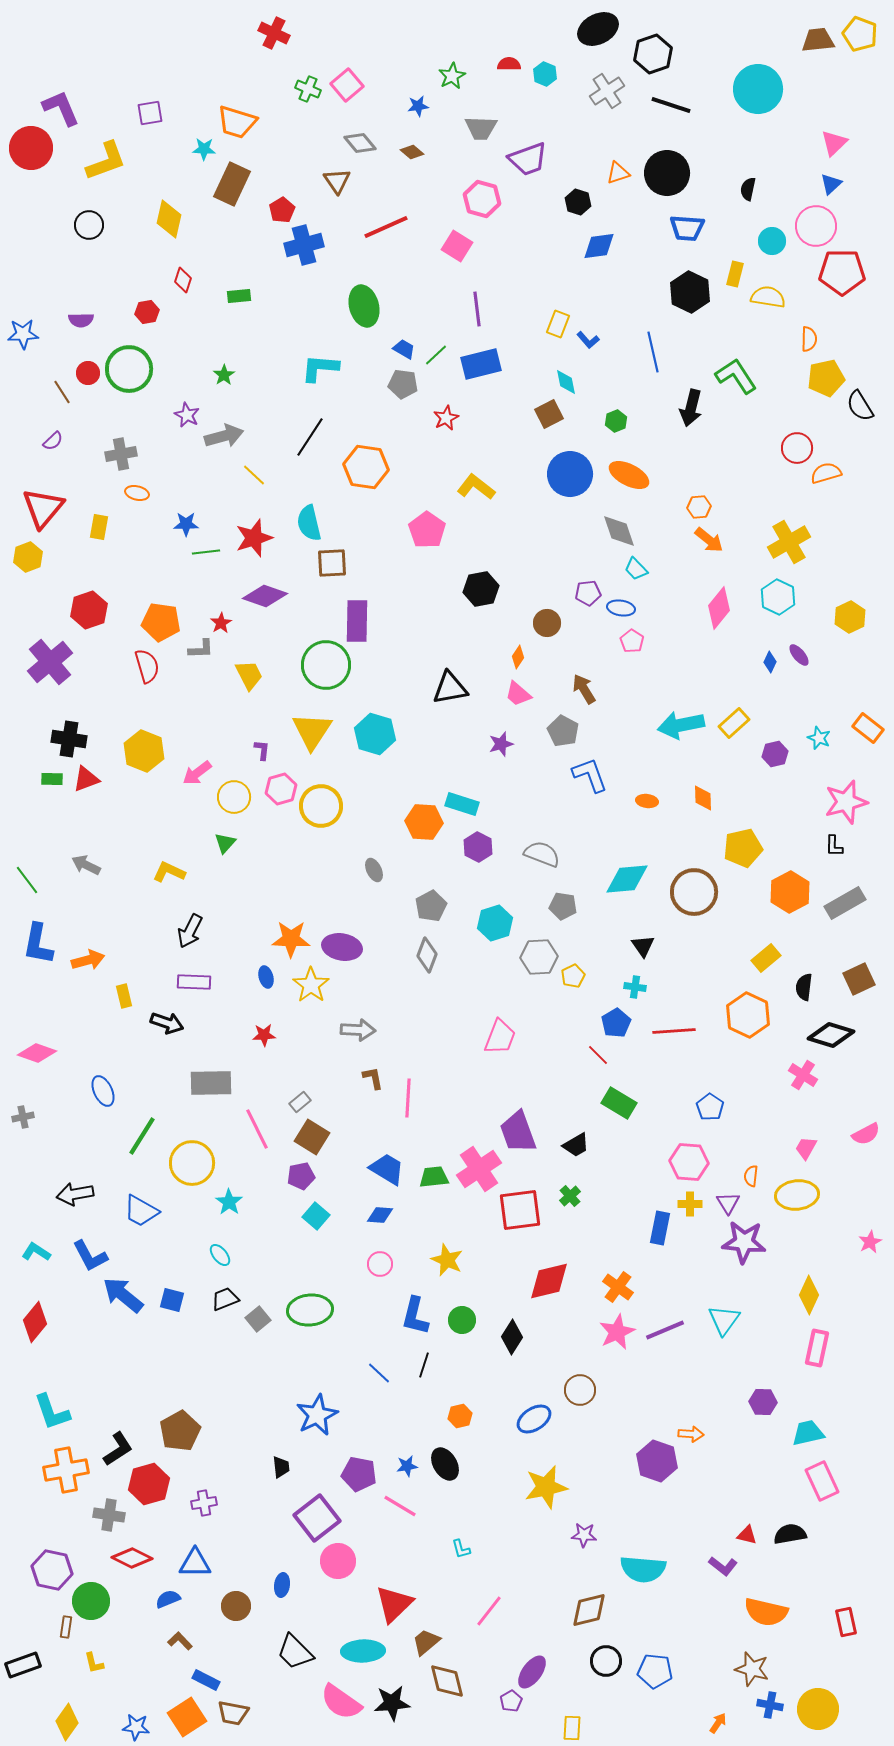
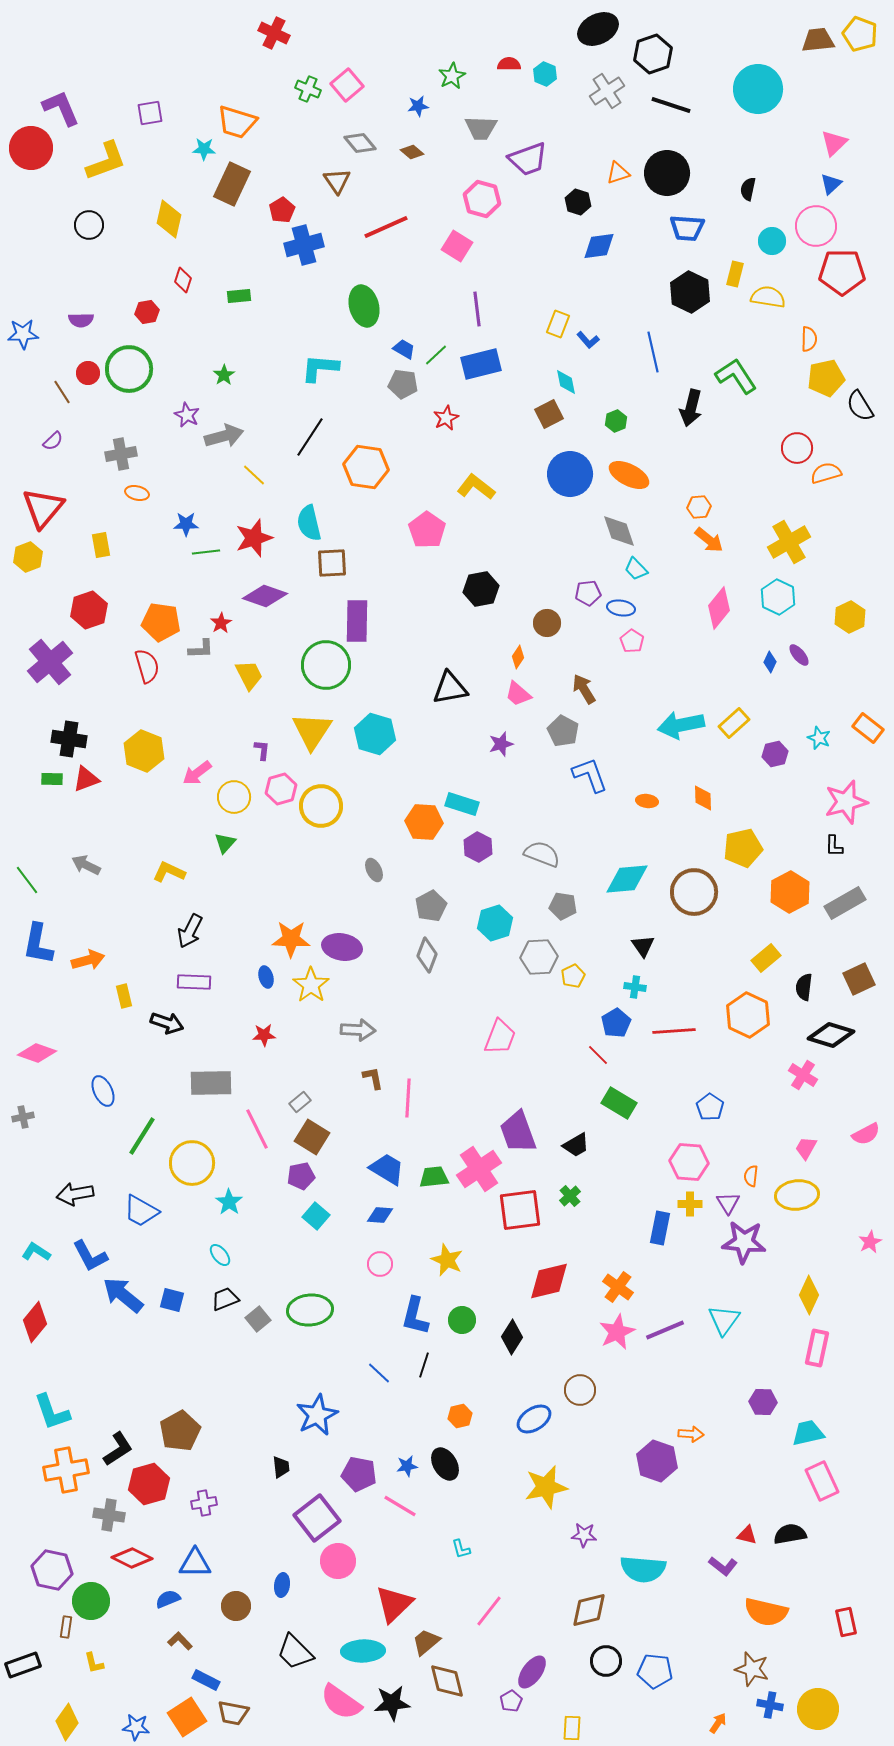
yellow rectangle at (99, 527): moved 2 px right, 18 px down; rotated 20 degrees counterclockwise
